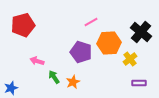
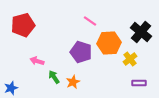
pink line: moved 1 px left, 1 px up; rotated 64 degrees clockwise
